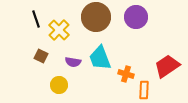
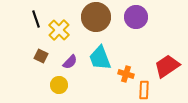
purple semicircle: moved 3 px left; rotated 56 degrees counterclockwise
